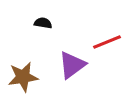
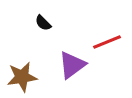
black semicircle: rotated 144 degrees counterclockwise
brown star: moved 1 px left
